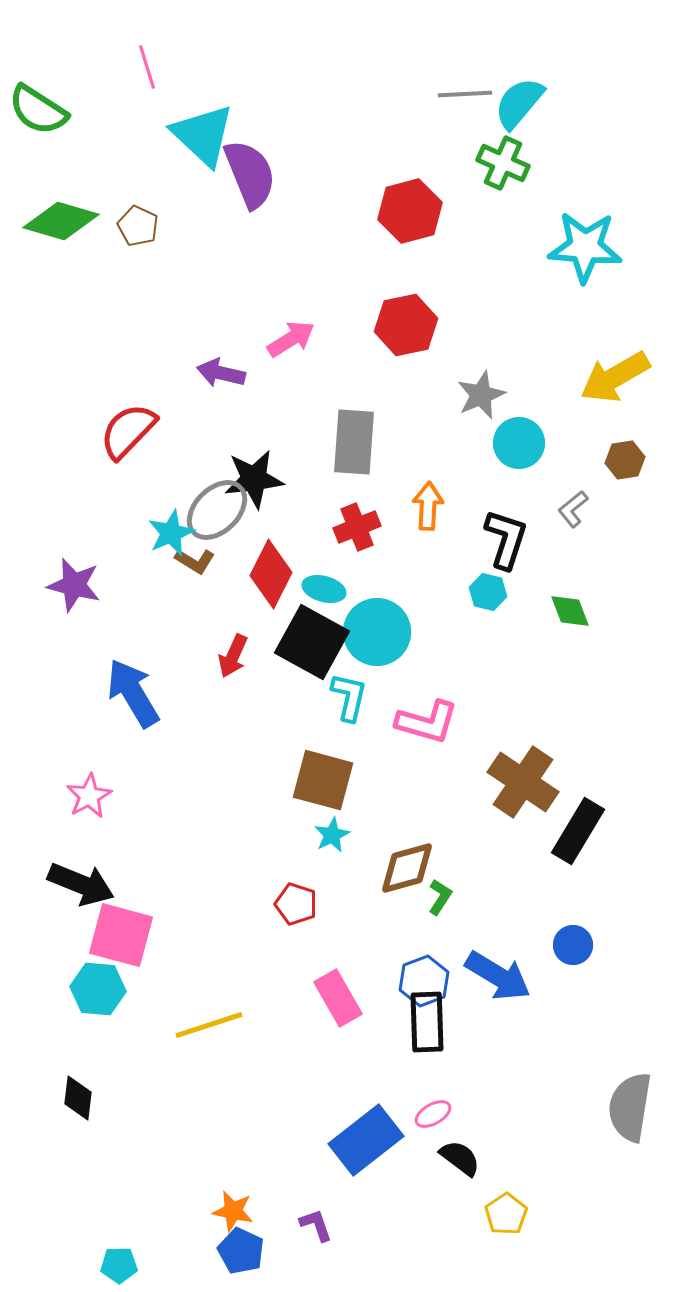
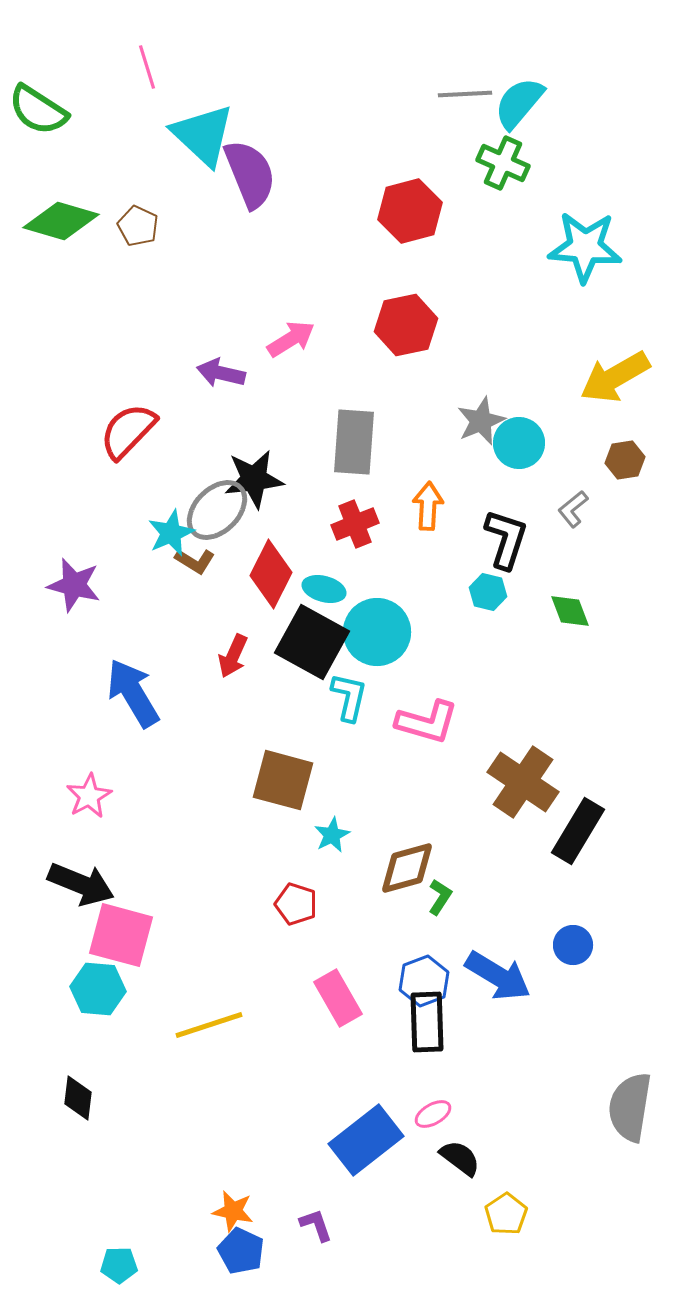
gray star at (481, 395): moved 26 px down
red cross at (357, 527): moved 2 px left, 3 px up
brown square at (323, 780): moved 40 px left
